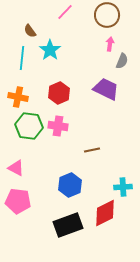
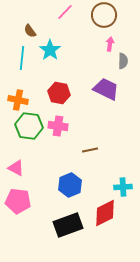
brown circle: moved 3 px left
gray semicircle: moved 1 px right; rotated 21 degrees counterclockwise
red hexagon: rotated 25 degrees counterclockwise
orange cross: moved 3 px down
brown line: moved 2 px left
